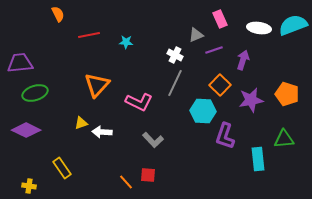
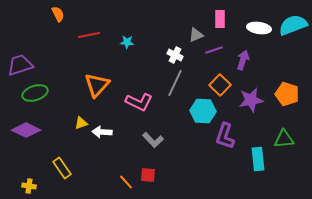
pink rectangle: rotated 24 degrees clockwise
cyan star: moved 1 px right
purple trapezoid: moved 2 px down; rotated 12 degrees counterclockwise
